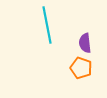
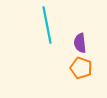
purple semicircle: moved 5 px left
